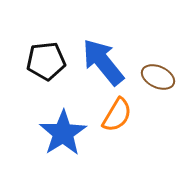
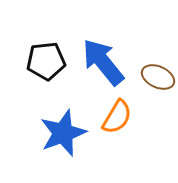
orange semicircle: moved 2 px down
blue star: rotated 12 degrees clockwise
